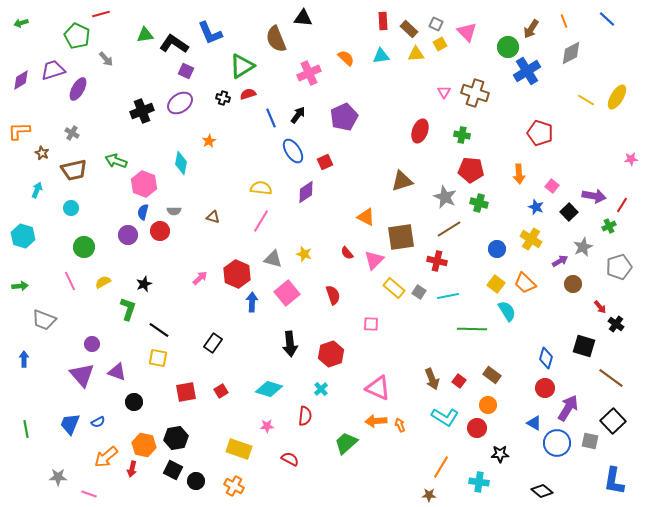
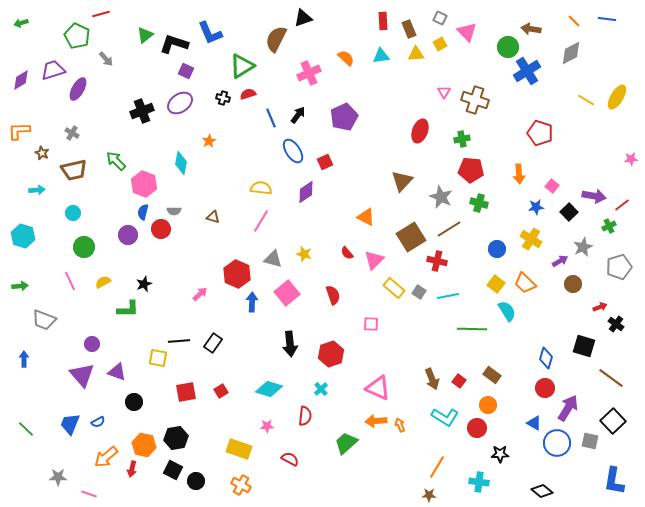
black triangle at (303, 18): rotated 24 degrees counterclockwise
blue line at (607, 19): rotated 36 degrees counterclockwise
orange line at (564, 21): moved 10 px right; rotated 24 degrees counterclockwise
gray square at (436, 24): moved 4 px right, 6 px up
brown rectangle at (409, 29): rotated 24 degrees clockwise
brown arrow at (531, 29): rotated 66 degrees clockwise
green triangle at (145, 35): rotated 30 degrees counterclockwise
brown semicircle at (276, 39): rotated 48 degrees clockwise
black L-shape at (174, 44): rotated 16 degrees counterclockwise
brown cross at (475, 93): moved 7 px down
green cross at (462, 135): moved 4 px down; rotated 21 degrees counterclockwise
green arrow at (116, 161): rotated 25 degrees clockwise
brown triangle at (402, 181): rotated 30 degrees counterclockwise
cyan arrow at (37, 190): rotated 63 degrees clockwise
gray star at (445, 197): moved 4 px left
red line at (622, 205): rotated 21 degrees clockwise
blue star at (536, 207): rotated 28 degrees counterclockwise
cyan circle at (71, 208): moved 2 px right, 5 px down
red circle at (160, 231): moved 1 px right, 2 px up
brown square at (401, 237): moved 10 px right; rotated 24 degrees counterclockwise
pink arrow at (200, 278): moved 16 px down
red arrow at (600, 307): rotated 72 degrees counterclockwise
green L-shape at (128, 309): rotated 70 degrees clockwise
black line at (159, 330): moved 20 px right, 11 px down; rotated 40 degrees counterclockwise
green line at (26, 429): rotated 36 degrees counterclockwise
orange line at (441, 467): moved 4 px left
orange cross at (234, 486): moved 7 px right, 1 px up
